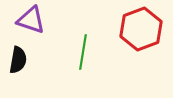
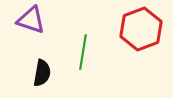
black semicircle: moved 24 px right, 13 px down
